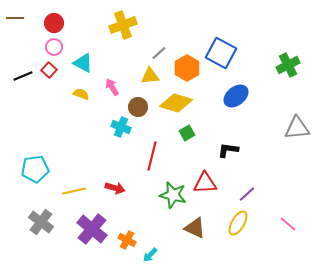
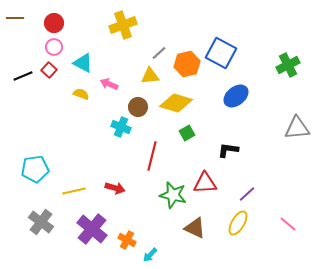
orange hexagon: moved 4 px up; rotated 15 degrees clockwise
pink arrow: moved 3 px left, 3 px up; rotated 36 degrees counterclockwise
